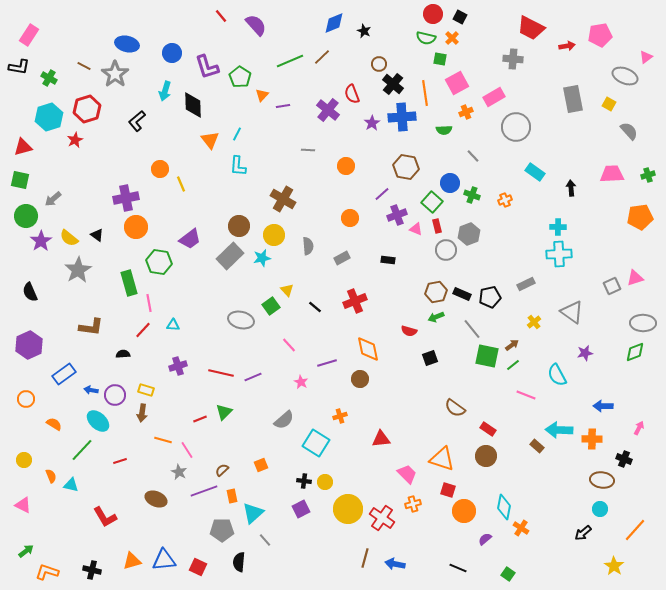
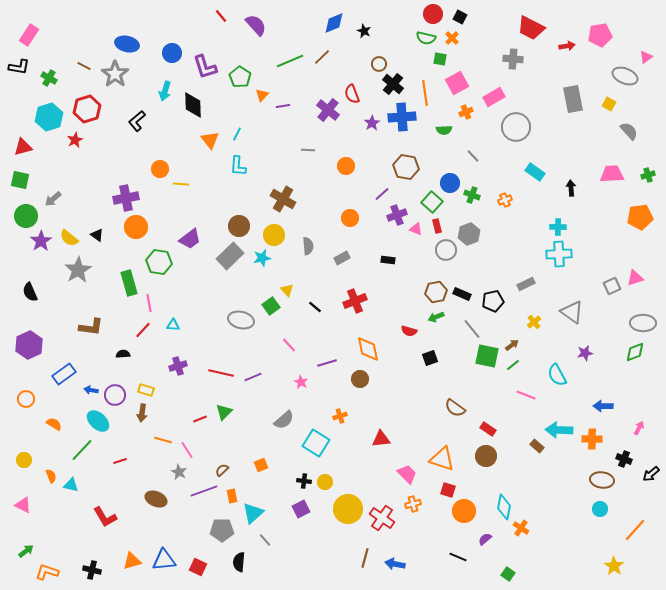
purple L-shape at (207, 67): moved 2 px left
yellow line at (181, 184): rotated 63 degrees counterclockwise
black pentagon at (490, 297): moved 3 px right, 4 px down
black arrow at (583, 533): moved 68 px right, 59 px up
black line at (458, 568): moved 11 px up
